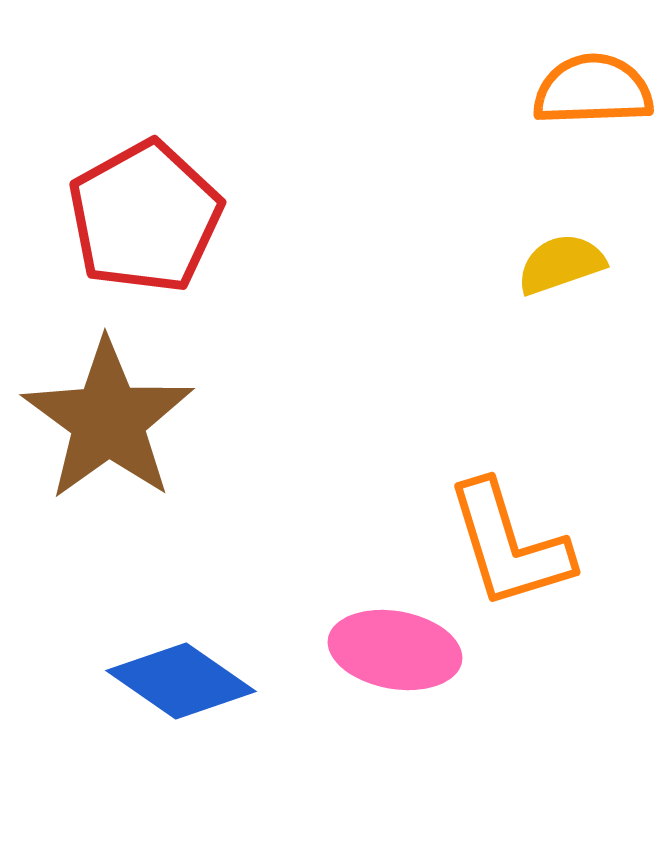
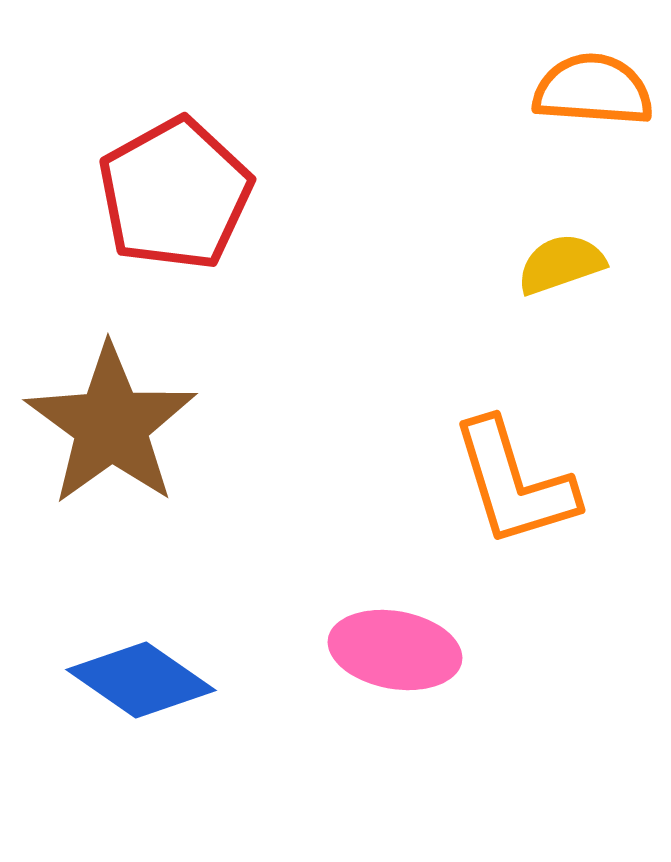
orange semicircle: rotated 6 degrees clockwise
red pentagon: moved 30 px right, 23 px up
brown star: moved 3 px right, 5 px down
orange L-shape: moved 5 px right, 62 px up
blue diamond: moved 40 px left, 1 px up
